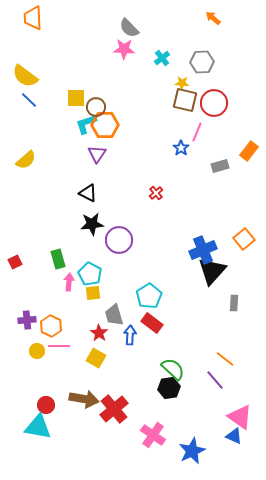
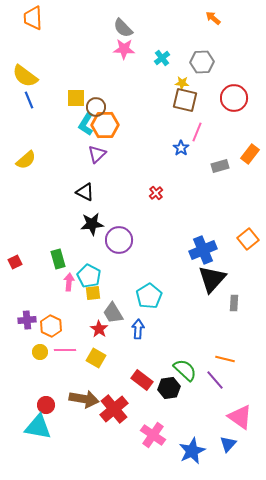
gray semicircle at (129, 28): moved 6 px left
blue line at (29, 100): rotated 24 degrees clockwise
red circle at (214, 103): moved 20 px right, 5 px up
cyan L-shape at (86, 124): rotated 40 degrees counterclockwise
orange rectangle at (249, 151): moved 1 px right, 3 px down
purple triangle at (97, 154): rotated 12 degrees clockwise
black triangle at (88, 193): moved 3 px left, 1 px up
orange square at (244, 239): moved 4 px right
black triangle at (212, 271): moved 8 px down
cyan pentagon at (90, 274): moved 1 px left, 2 px down
gray trapezoid at (114, 315): moved 1 px left, 2 px up; rotated 15 degrees counterclockwise
red rectangle at (152, 323): moved 10 px left, 57 px down
red star at (99, 333): moved 4 px up
blue arrow at (130, 335): moved 8 px right, 6 px up
pink line at (59, 346): moved 6 px right, 4 px down
yellow circle at (37, 351): moved 3 px right, 1 px down
orange line at (225, 359): rotated 24 degrees counterclockwise
green semicircle at (173, 369): moved 12 px right, 1 px down
blue triangle at (234, 436): moved 6 px left, 8 px down; rotated 48 degrees clockwise
